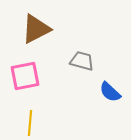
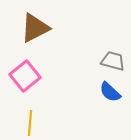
brown triangle: moved 1 px left, 1 px up
gray trapezoid: moved 31 px right
pink square: rotated 28 degrees counterclockwise
